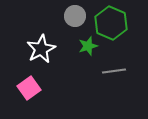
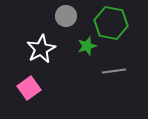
gray circle: moved 9 px left
green hexagon: rotated 12 degrees counterclockwise
green star: moved 1 px left
